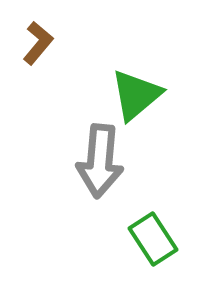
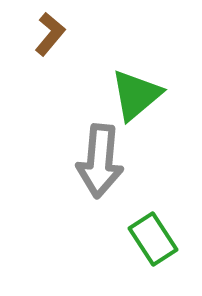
brown L-shape: moved 12 px right, 9 px up
